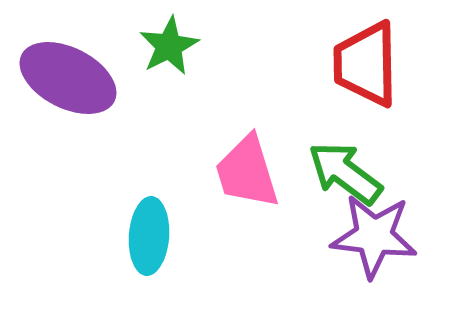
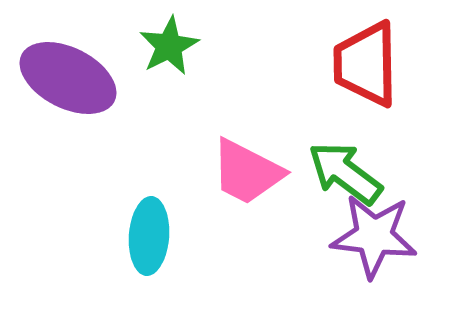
pink trapezoid: rotated 46 degrees counterclockwise
